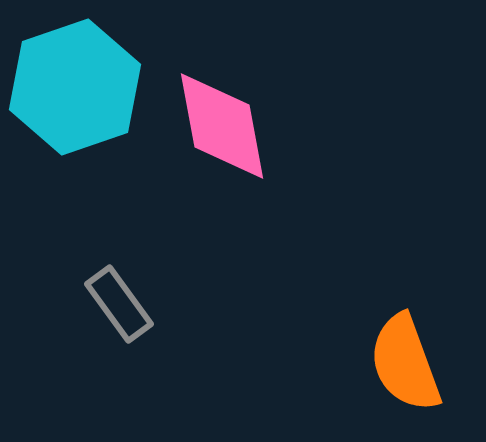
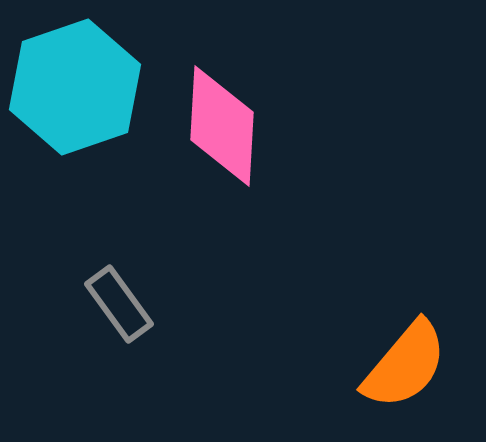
pink diamond: rotated 14 degrees clockwise
orange semicircle: moved 2 px down; rotated 120 degrees counterclockwise
